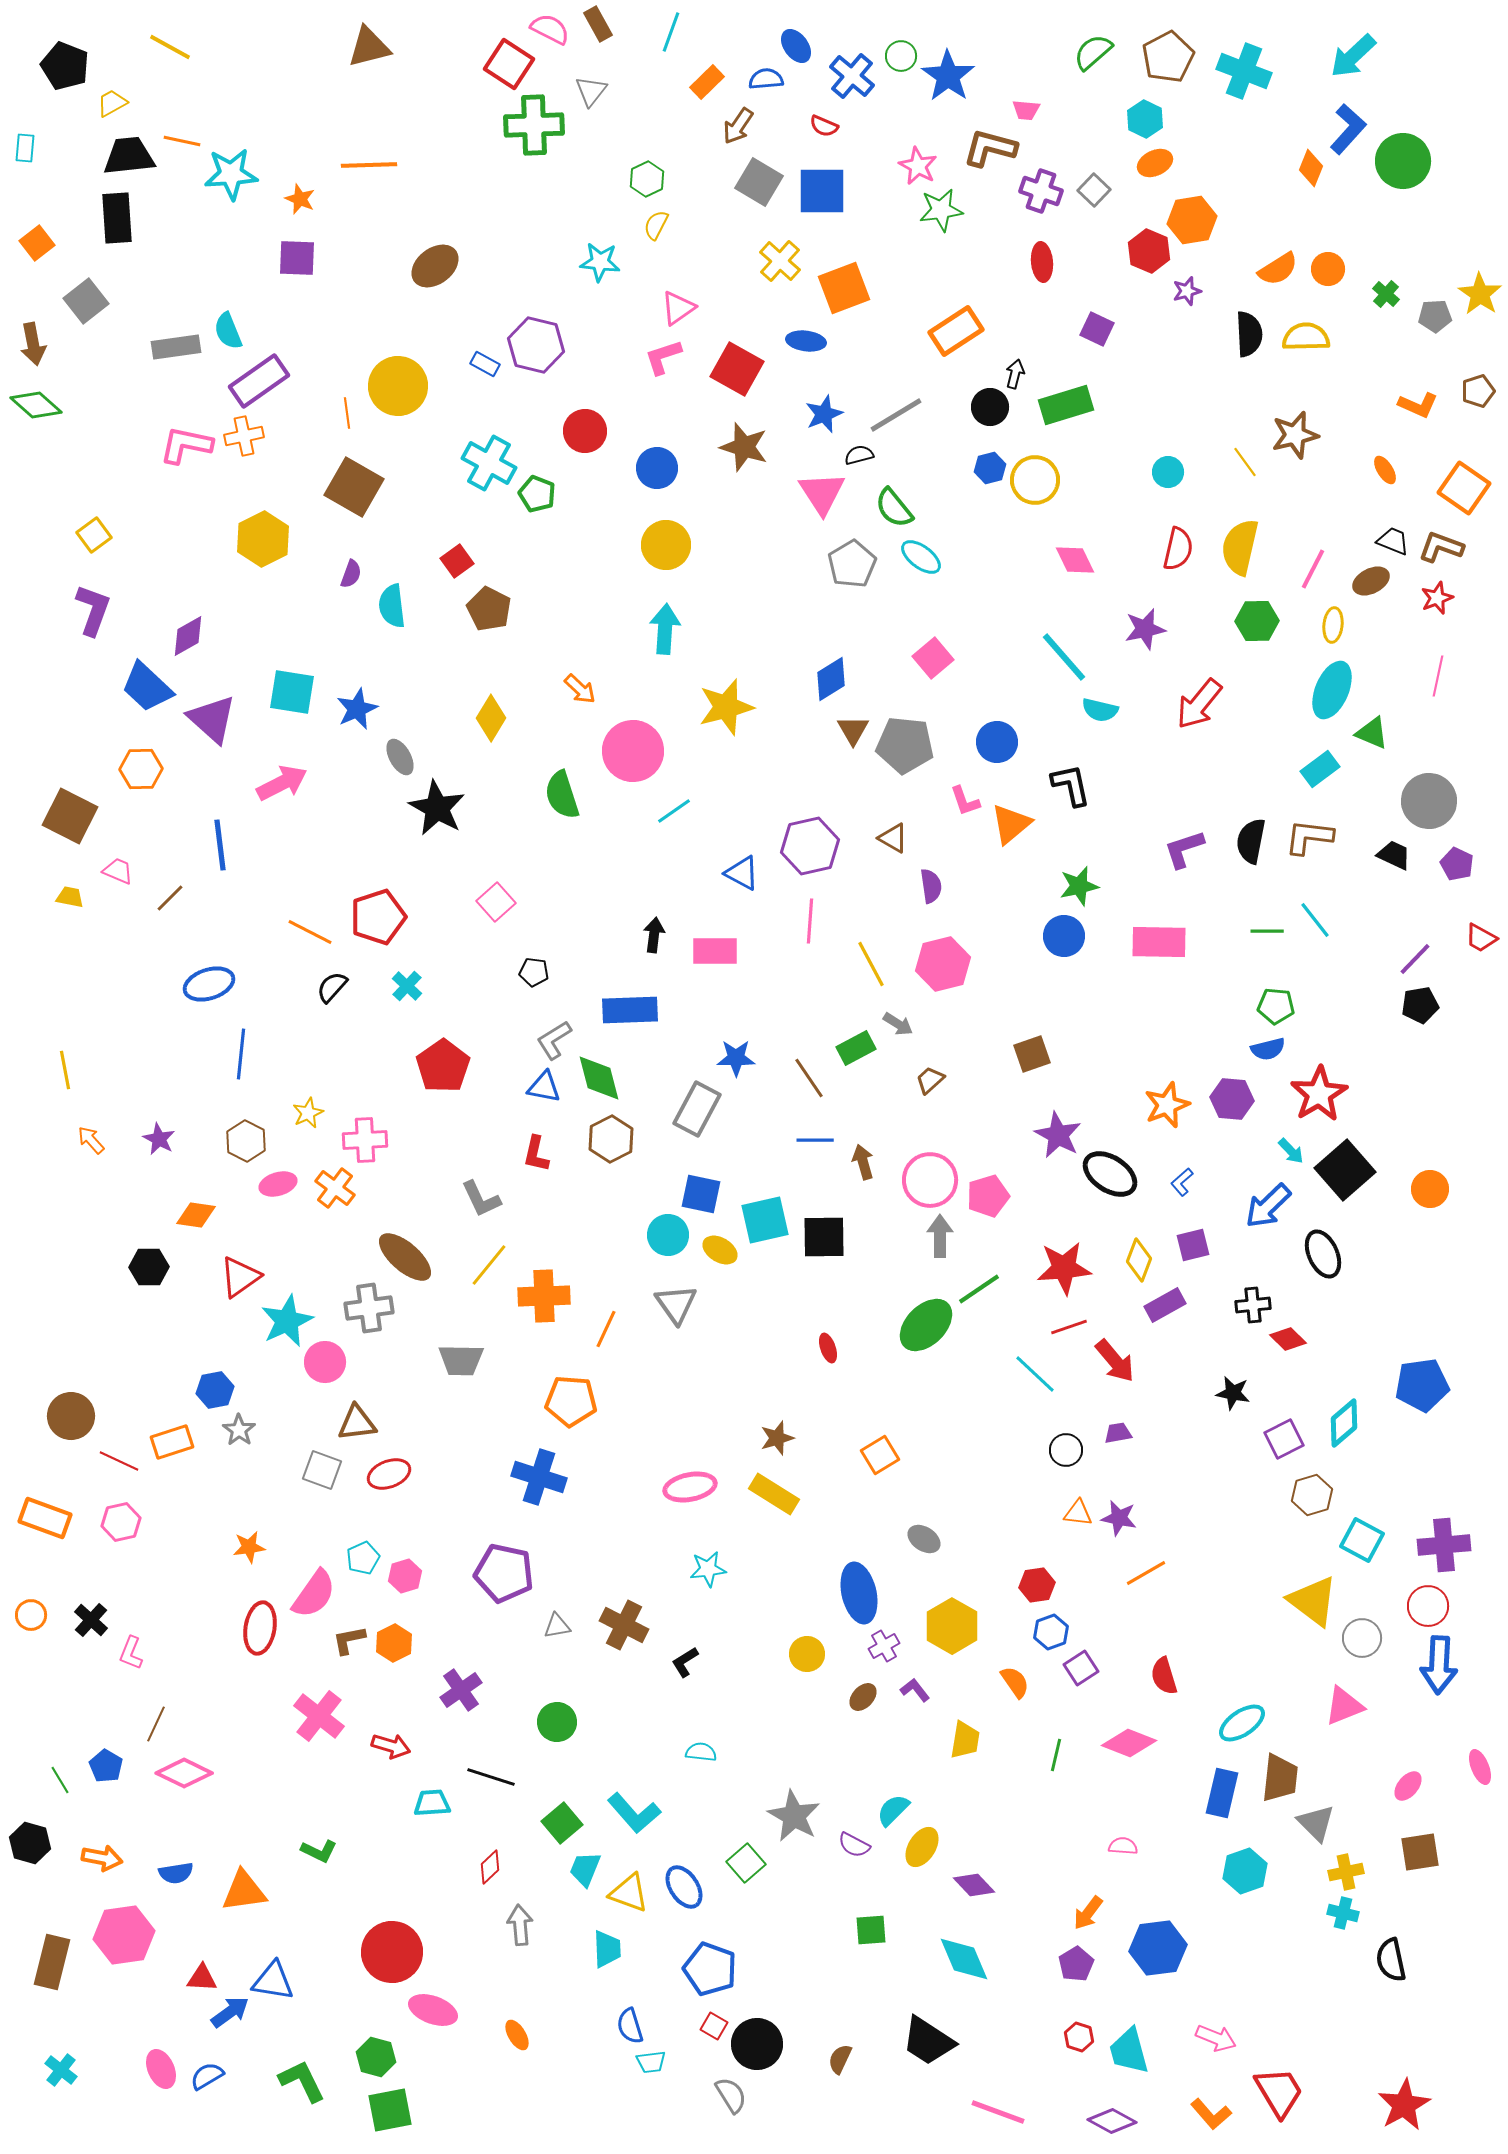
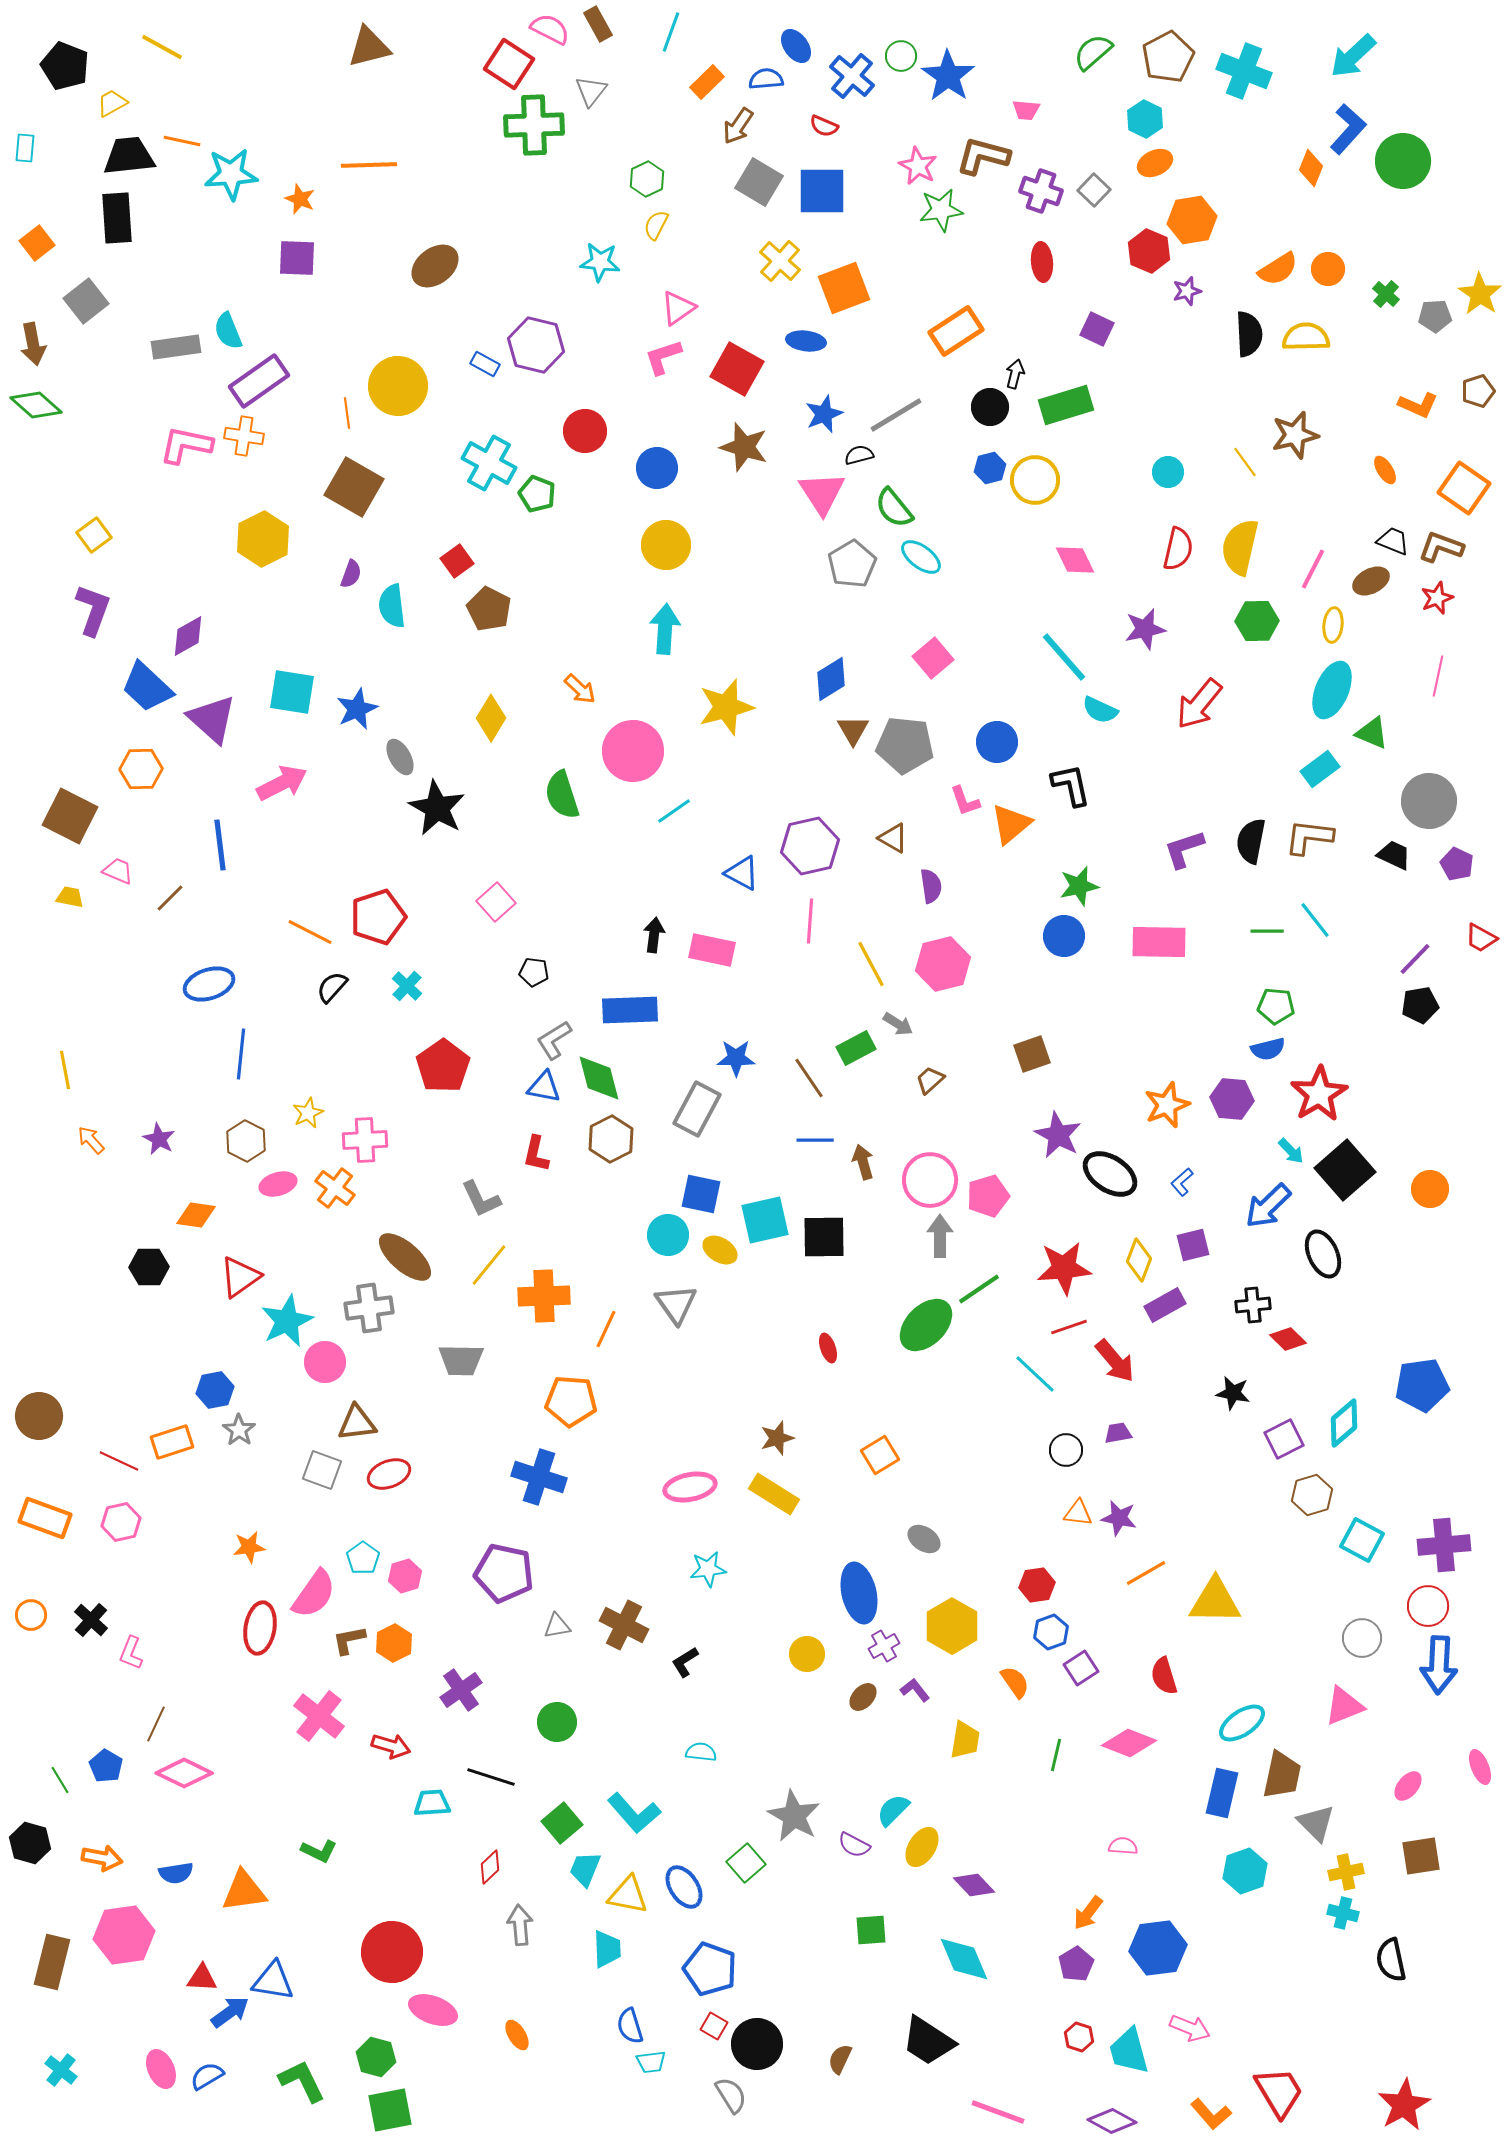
yellow line at (170, 47): moved 8 px left
brown L-shape at (990, 148): moved 7 px left, 8 px down
orange cross at (244, 436): rotated 21 degrees clockwise
cyan semicircle at (1100, 710): rotated 12 degrees clockwise
pink rectangle at (715, 951): moved 3 px left, 1 px up; rotated 12 degrees clockwise
brown circle at (71, 1416): moved 32 px left
cyan pentagon at (363, 1558): rotated 12 degrees counterclockwise
yellow triangle at (1313, 1601): moved 98 px left; rotated 36 degrees counterclockwise
brown trapezoid at (1280, 1778): moved 2 px right, 3 px up; rotated 6 degrees clockwise
brown square at (1420, 1852): moved 1 px right, 4 px down
yellow triangle at (629, 1893): moved 1 px left, 2 px down; rotated 9 degrees counterclockwise
pink arrow at (1216, 2038): moved 26 px left, 10 px up
